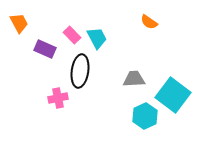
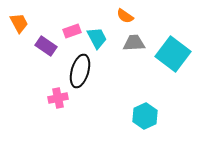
orange semicircle: moved 24 px left, 6 px up
pink rectangle: moved 4 px up; rotated 66 degrees counterclockwise
purple rectangle: moved 1 px right, 3 px up; rotated 10 degrees clockwise
black ellipse: rotated 8 degrees clockwise
gray trapezoid: moved 36 px up
cyan square: moved 41 px up
